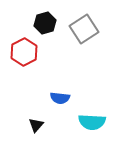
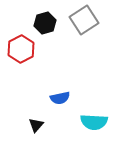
gray square: moved 9 px up
red hexagon: moved 3 px left, 3 px up
blue semicircle: rotated 18 degrees counterclockwise
cyan semicircle: moved 2 px right
